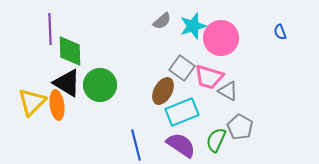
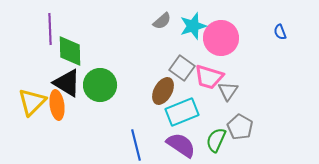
gray triangle: rotated 35 degrees clockwise
